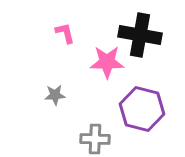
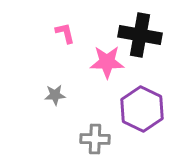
purple hexagon: rotated 12 degrees clockwise
